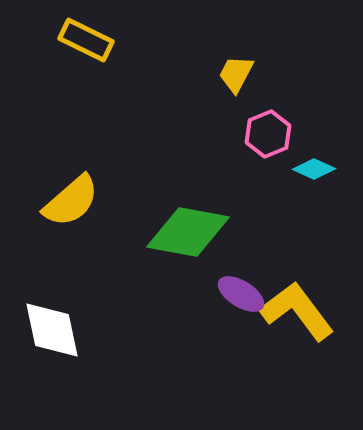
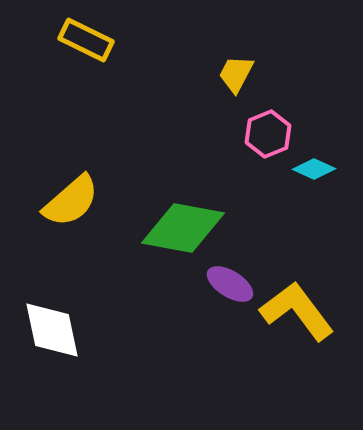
green diamond: moved 5 px left, 4 px up
purple ellipse: moved 11 px left, 10 px up
